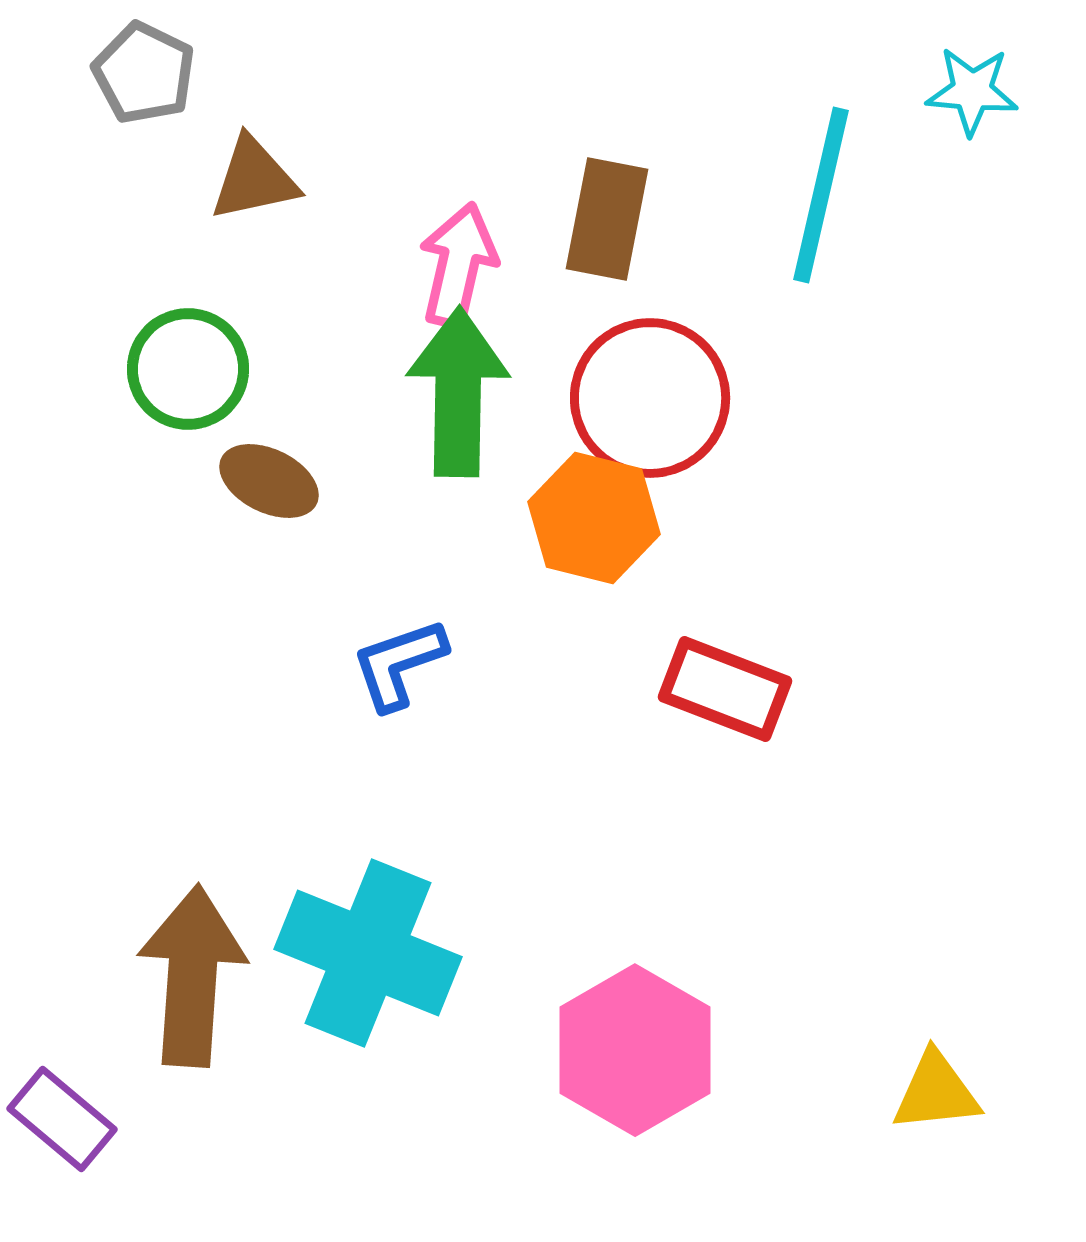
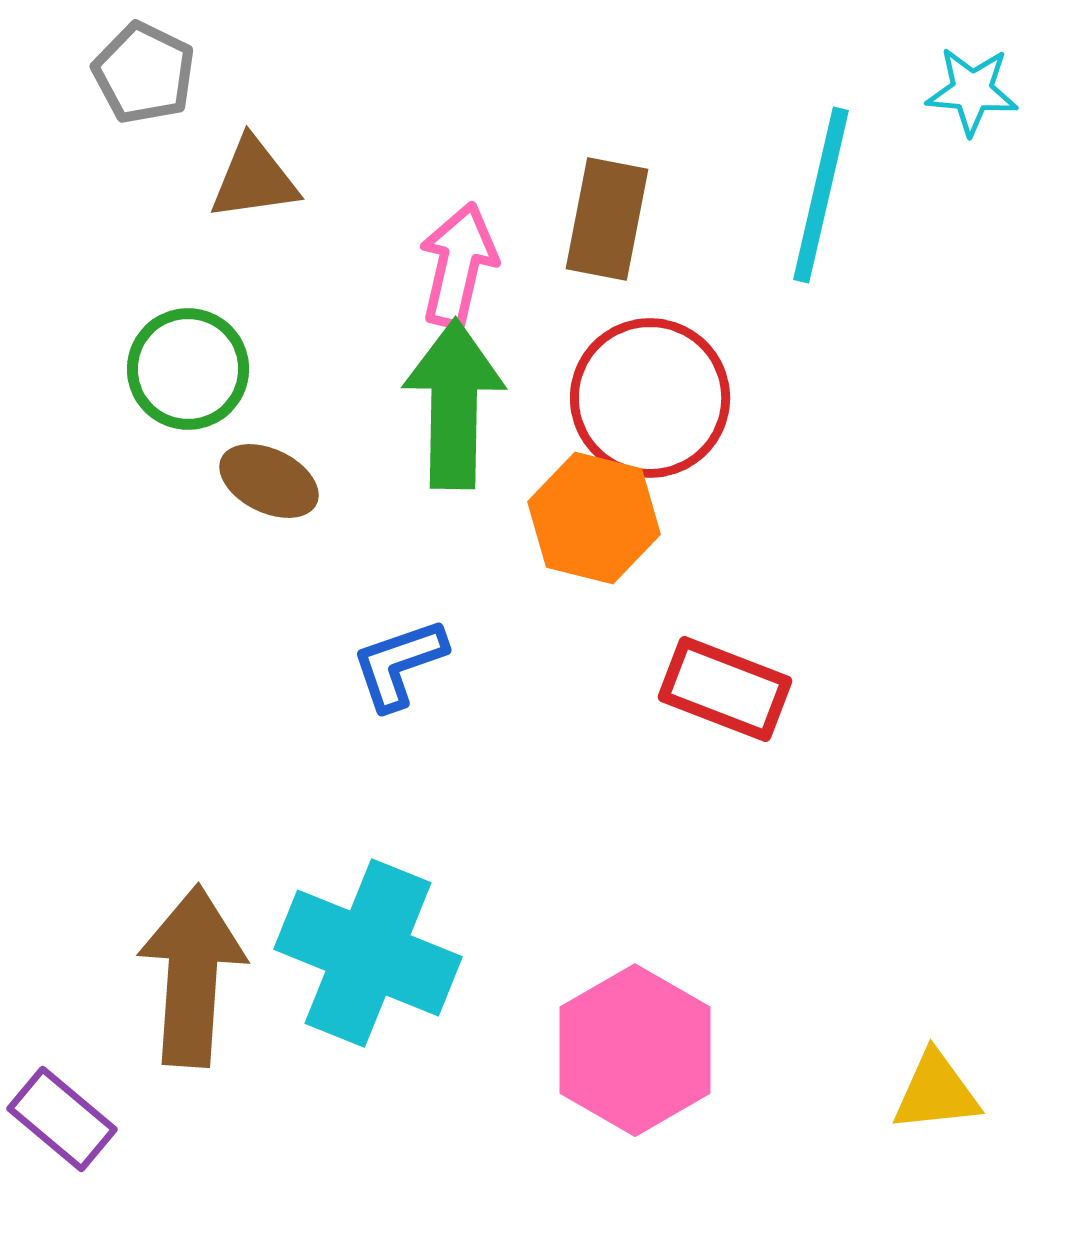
brown triangle: rotated 4 degrees clockwise
green arrow: moved 4 px left, 12 px down
